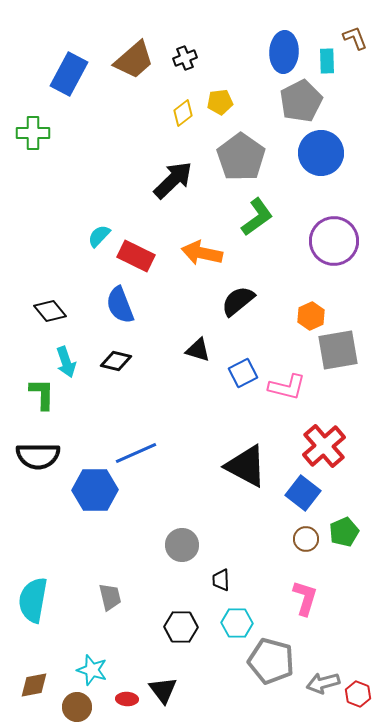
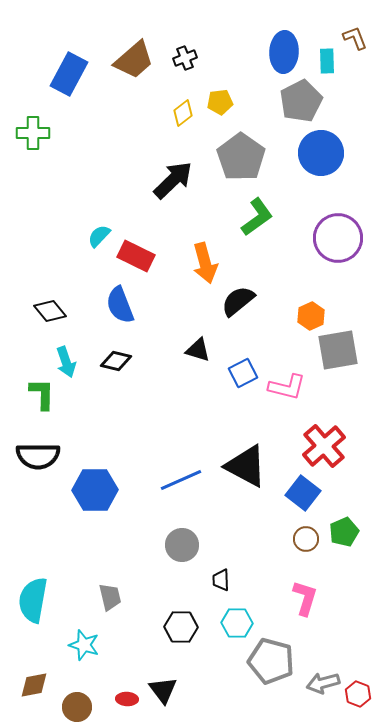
purple circle at (334, 241): moved 4 px right, 3 px up
orange arrow at (202, 253): moved 3 px right, 10 px down; rotated 117 degrees counterclockwise
blue line at (136, 453): moved 45 px right, 27 px down
cyan star at (92, 670): moved 8 px left, 25 px up
